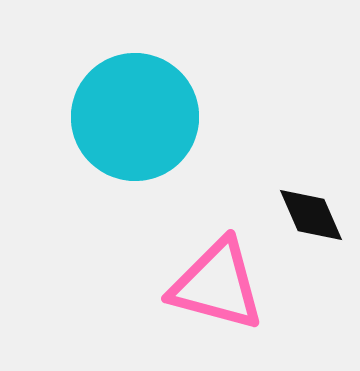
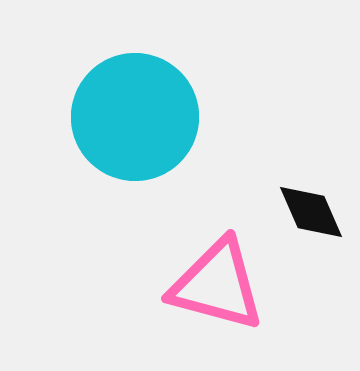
black diamond: moved 3 px up
